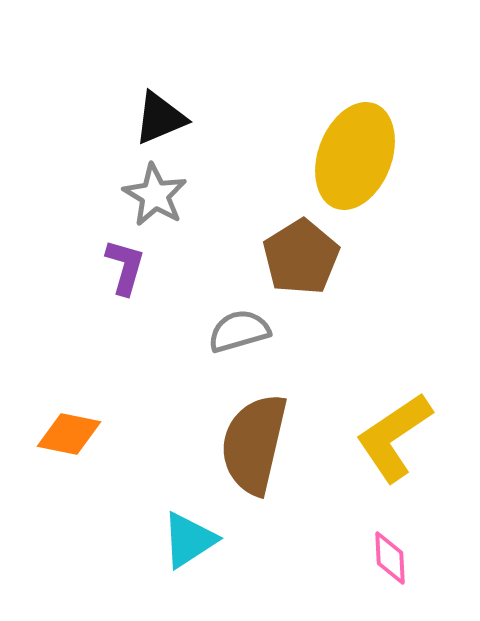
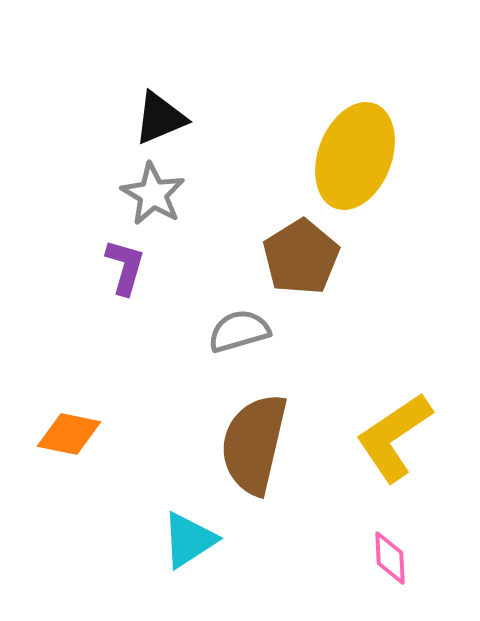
gray star: moved 2 px left, 1 px up
